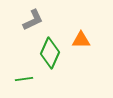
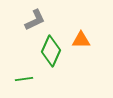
gray L-shape: moved 2 px right
green diamond: moved 1 px right, 2 px up
